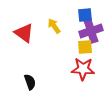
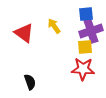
blue square: moved 1 px right, 1 px up
